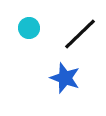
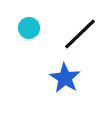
blue star: rotated 12 degrees clockwise
